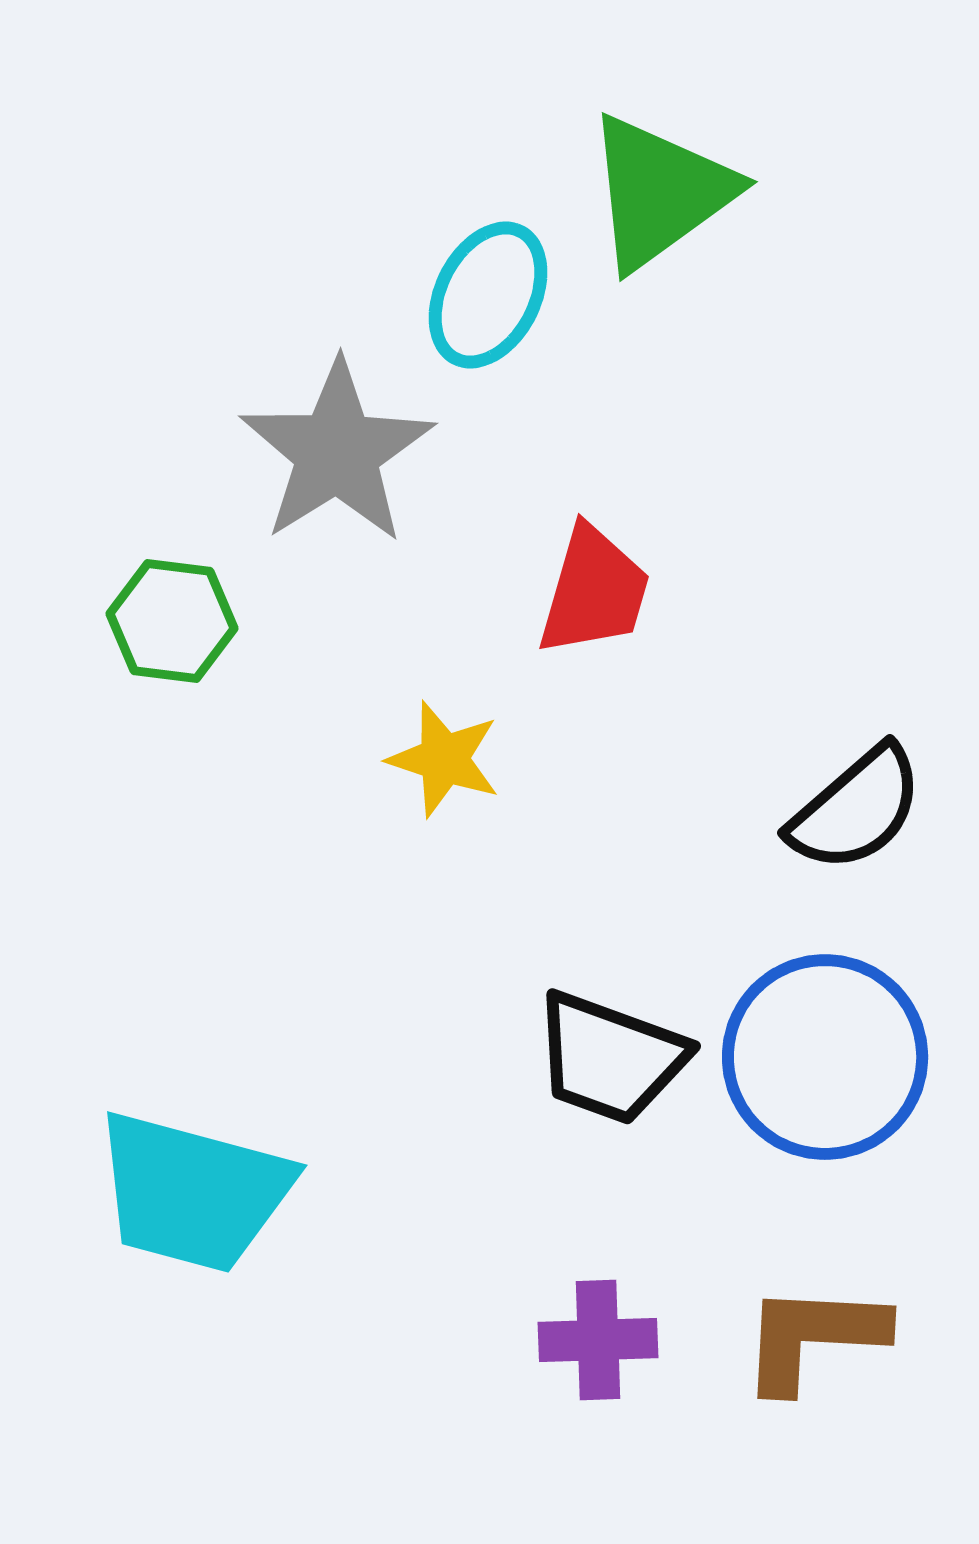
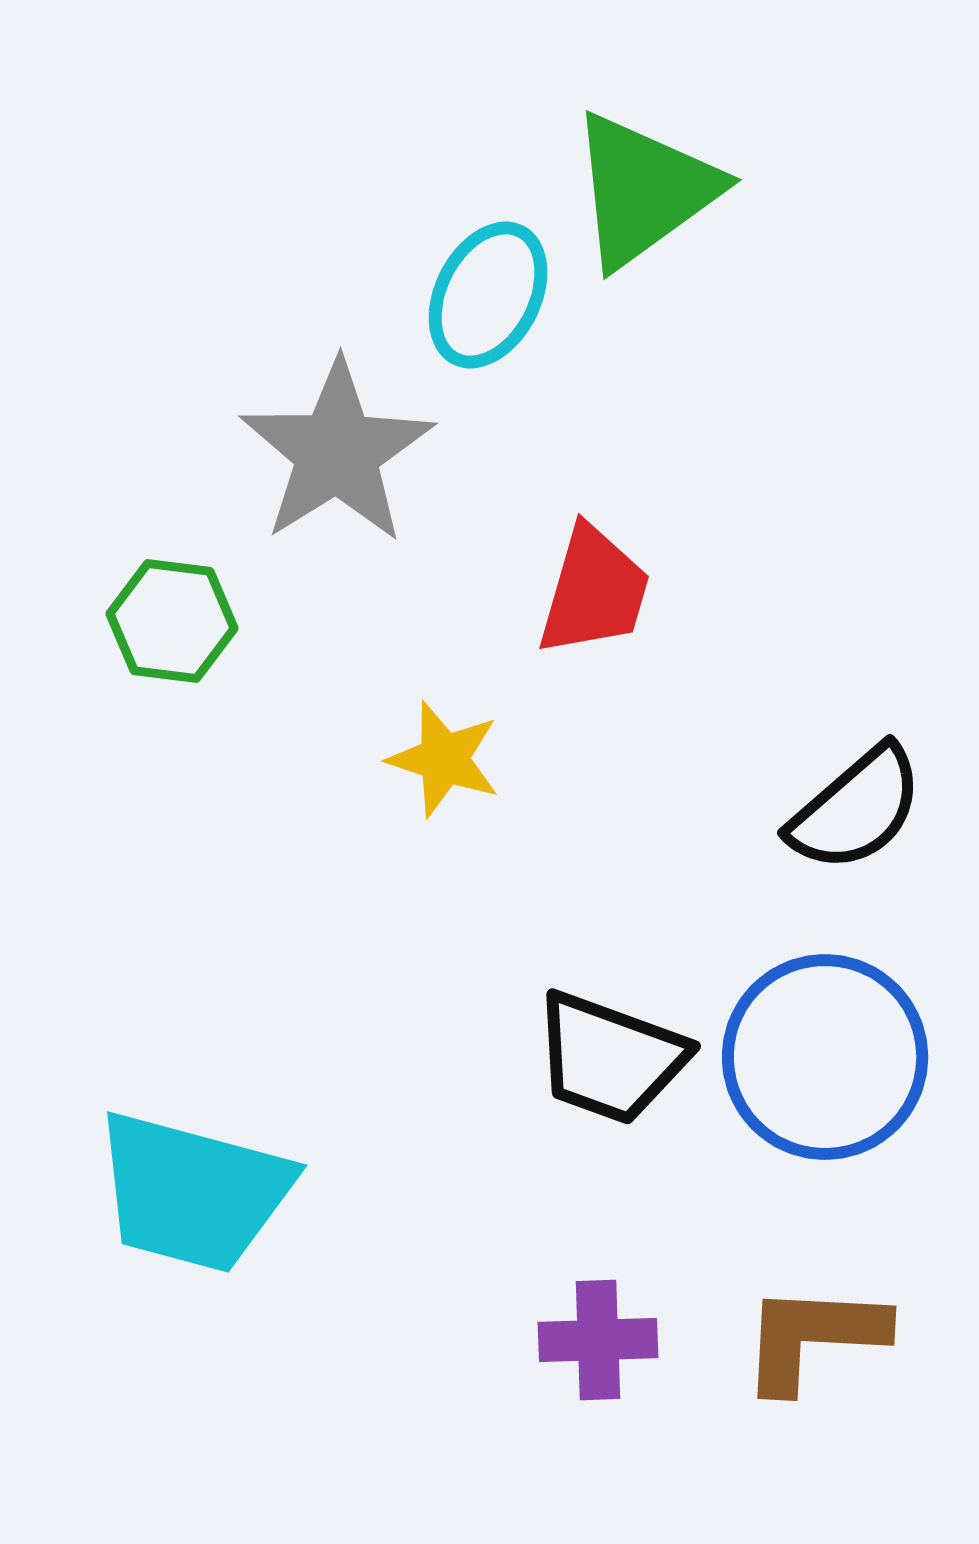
green triangle: moved 16 px left, 2 px up
